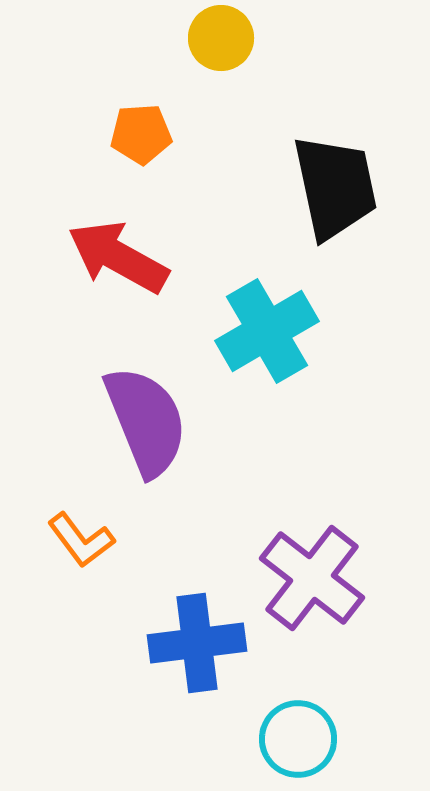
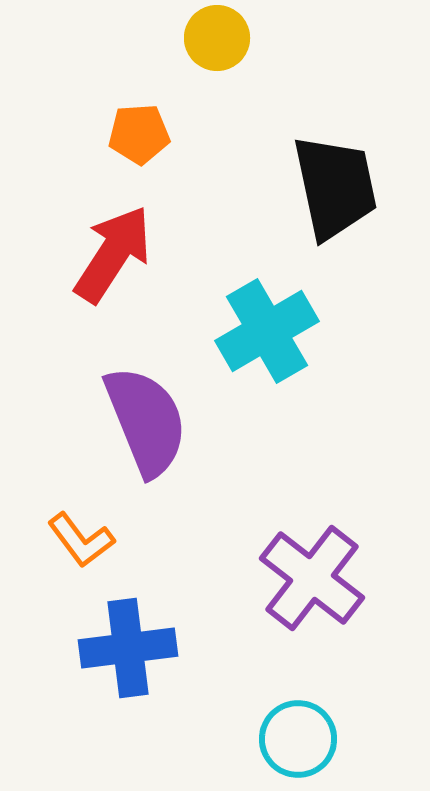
yellow circle: moved 4 px left
orange pentagon: moved 2 px left
red arrow: moved 5 px left, 3 px up; rotated 94 degrees clockwise
blue cross: moved 69 px left, 5 px down
